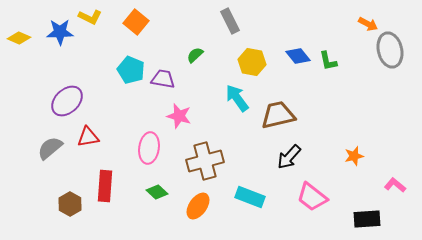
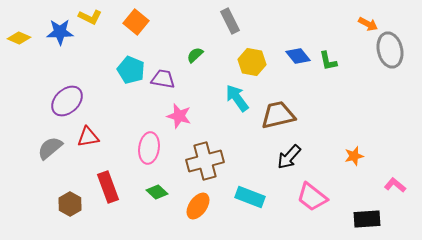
red rectangle: moved 3 px right, 1 px down; rotated 24 degrees counterclockwise
